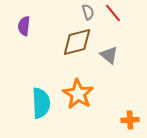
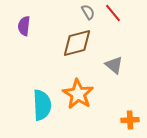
gray semicircle: rotated 14 degrees counterclockwise
brown diamond: moved 1 px down
gray triangle: moved 5 px right, 10 px down
cyan semicircle: moved 1 px right, 2 px down
